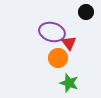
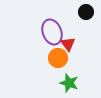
purple ellipse: rotated 55 degrees clockwise
red triangle: moved 1 px left, 1 px down
